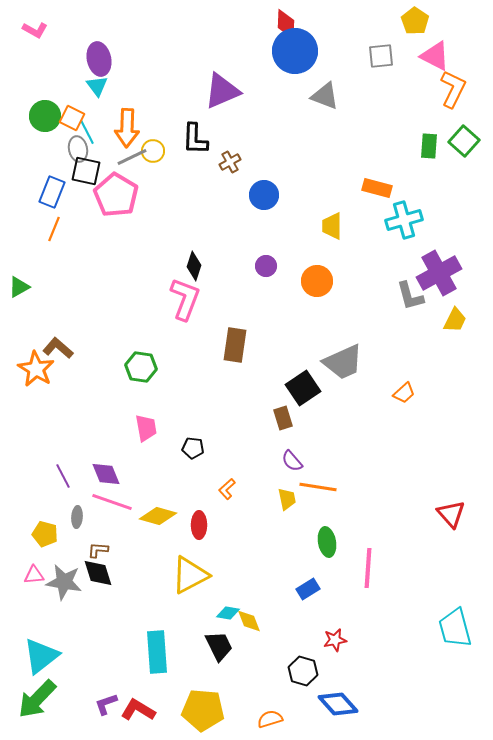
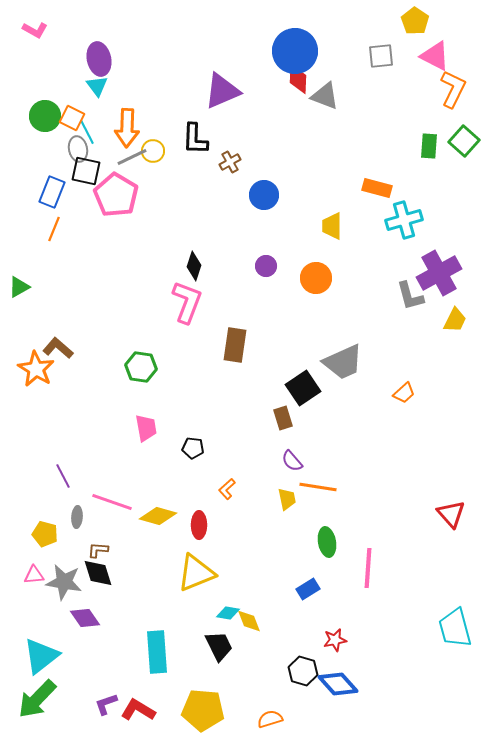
red diamond at (286, 24): moved 12 px right, 55 px down
orange circle at (317, 281): moved 1 px left, 3 px up
pink L-shape at (185, 299): moved 2 px right, 3 px down
purple diamond at (106, 474): moved 21 px left, 144 px down; rotated 12 degrees counterclockwise
yellow triangle at (190, 575): moved 6 px right, 2 px up; rotated 6 degrees clockwise
blue diamond at (338, 704): moved 20 px up
